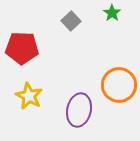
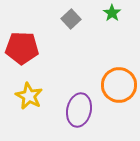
gray square: moved 2 px up
